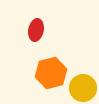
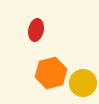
yellow circle: moved 5 px up
